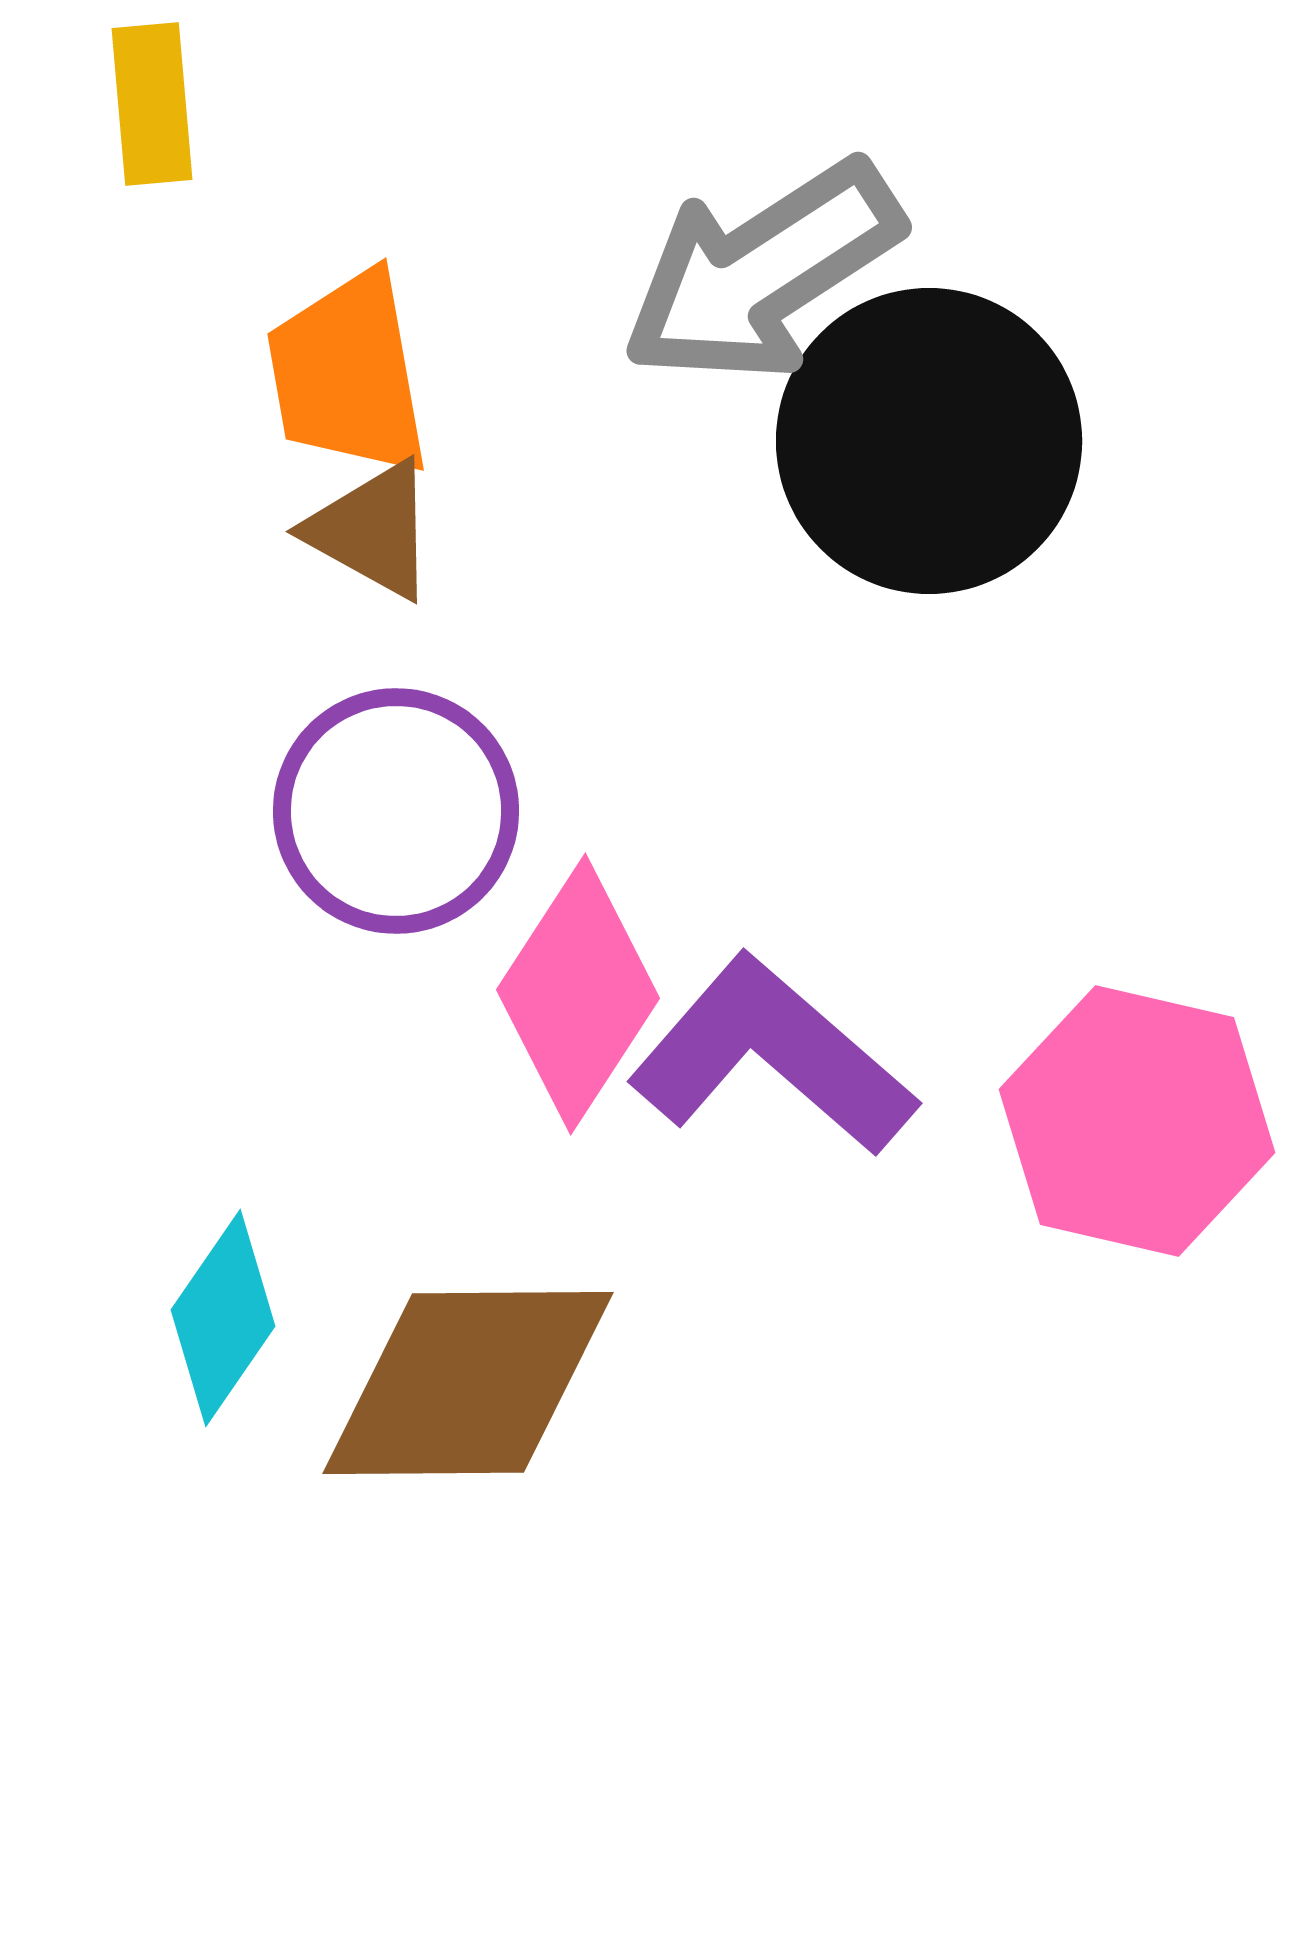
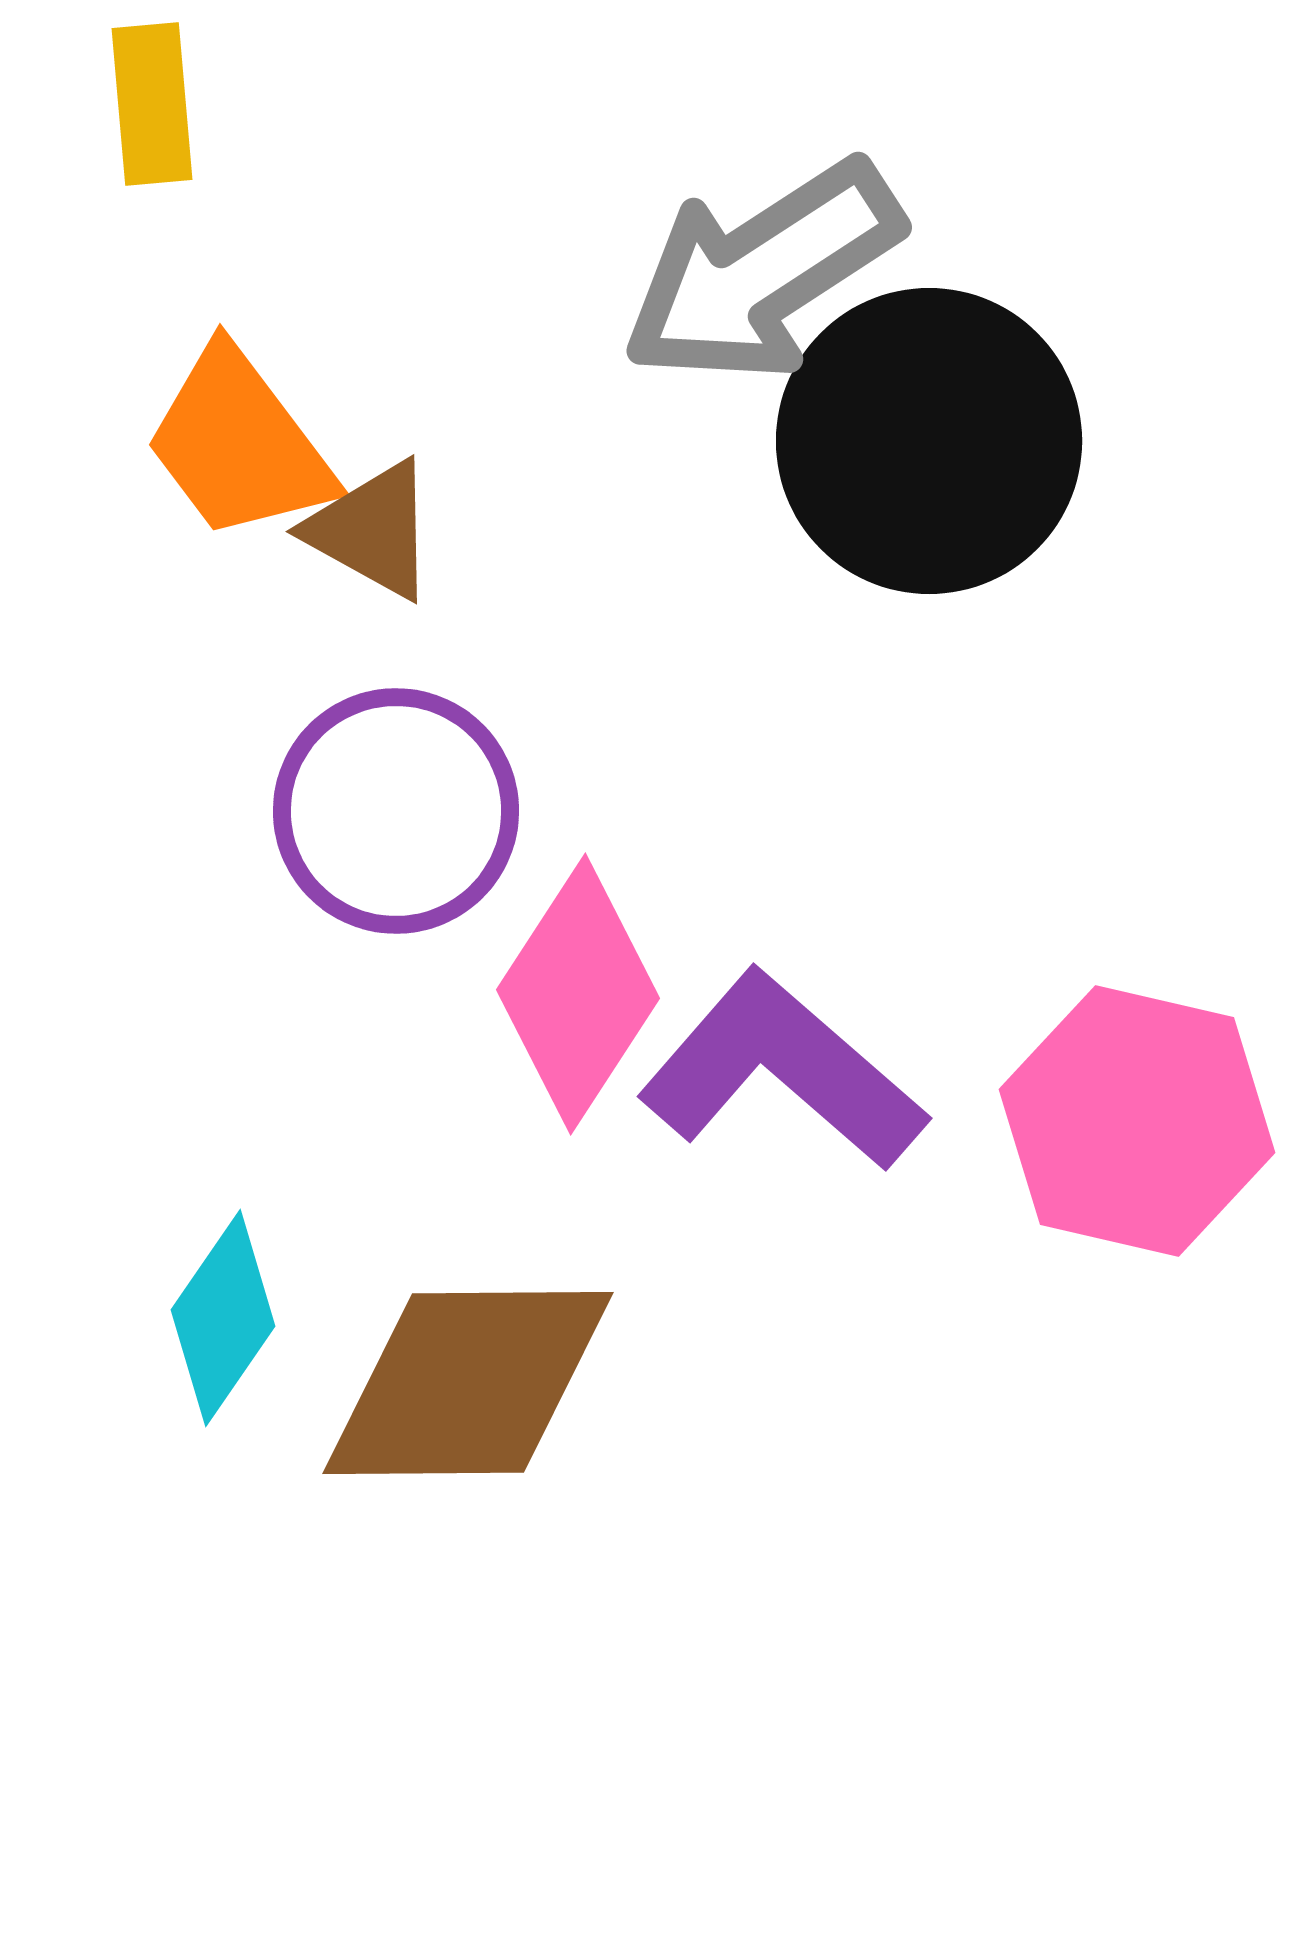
orange trapezoid: moved 109 px left, 70 px down; rotated 27 degrees counterclockwise
purple L-shape: moved 10 px right, 15 px down
